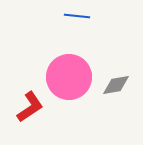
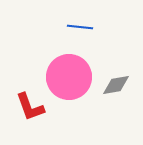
blue line: moved 3 px right, 11 px down
red L-shape: rotated 104 degrees clockwise
